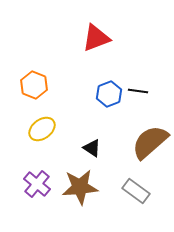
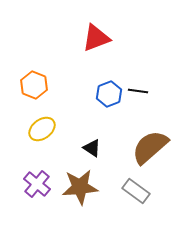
brown semicircle: moved 5 px down
